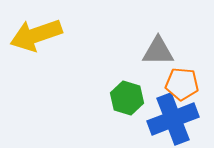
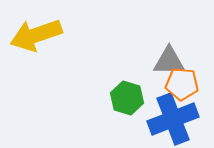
gray triangle: moved 11 px right, 10 px down
